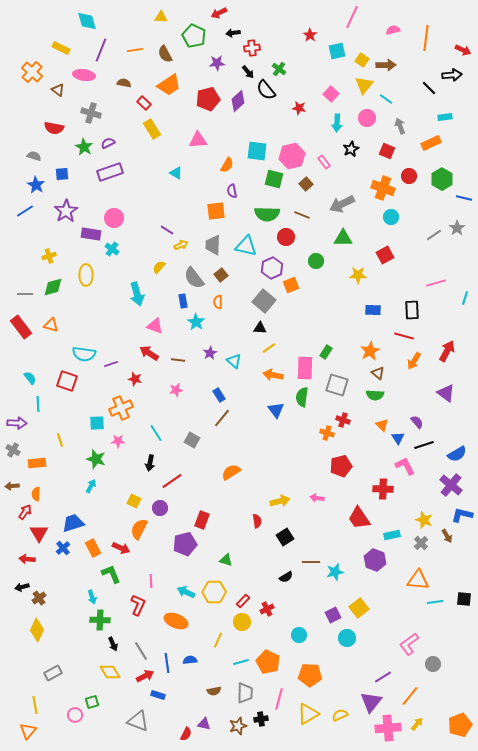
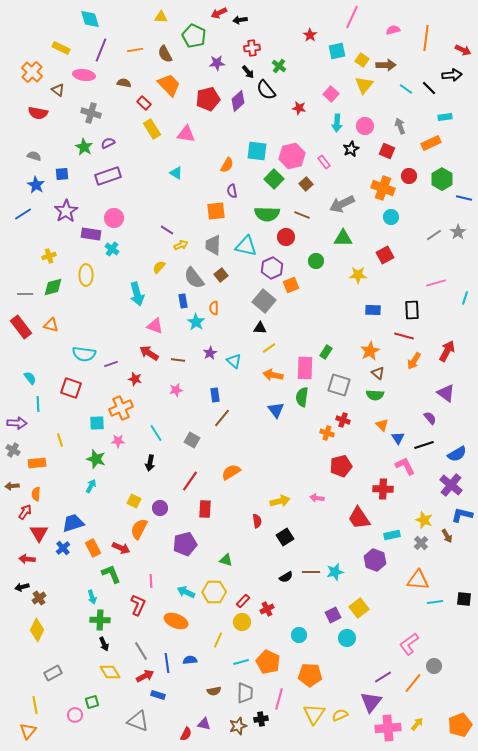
cyan diamond at (87, 21): moved 3 px right, 2 px up
black arrow at (233, 33): moved 7 px right, 13 px up
green cross at (279, 69): moved 3 px up
orange trapezoid at (169, 85): rotated 100 degrees counterclockwise
cyan line at (386, 99): moved 20 px right, 10 px up
pink circle at (367, 118): moved 2 px left, 8 px down
red semicircle at (54, 128): moved 16 px left, 15 px up
pink triangle at (198, 140): moved 12 px left, 6 px up; rotated 12 degrees clockwise
purple rectangle at (110, 172): moved 2 px left, 4 px down
green square at (274, 179): rotated 30 degrees clockwise
blue line at (25, 211): moved 2 px left, 3 px down
gray star at (457, 228): moved 1 px right, 4 px down
orange semicircle at (218, 302): moved 4 px left, 6 px down
red square at (67, 381): moved 4 px right, 7 px down
gray square at (337, 385): moved 2 px right
blue rectangle at (219, 395): moved 4 px left; rotated 24 degrees clockwise
purple semicircle at (417, 422): moved 13 px right, 4 px up
red line at (172, 481): moved 18 px right; rotated 20 degrees counterclockwise
red rectangle at (202, 520): moved 3 px right, 11 px up; rotated 18 degrees counterclockwise
brown line at (311, 562): moved 10 px down
black arrow at (113, 644): moved 9 px left
gray circle at (433, 664): moved 1 px right, 2 px down
orange line at (410, 696): moved 3 px right, 13 px up
yellow triangle at (308, 714): moved 6 px right; rotated 25 degrees counterclockwise
